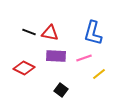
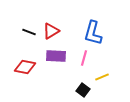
red triangle: moved 1 px right, 2 px up; rotated 42 degrees counterclockwise
pink line: rotated 56 degrees counterclockwise
red diamond: moved 1 px right, 1 px up; rotated 15 degrees counterclockwise
yellow line: moved 3 px right, 3 px down; rotated 16 degrees clockwise
black square: moved 22 px right
